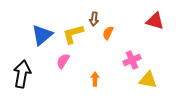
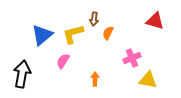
pink cross: moved 2 px up
